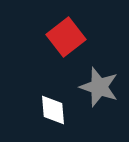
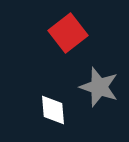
red square: moved 2 px right, 4 px up
